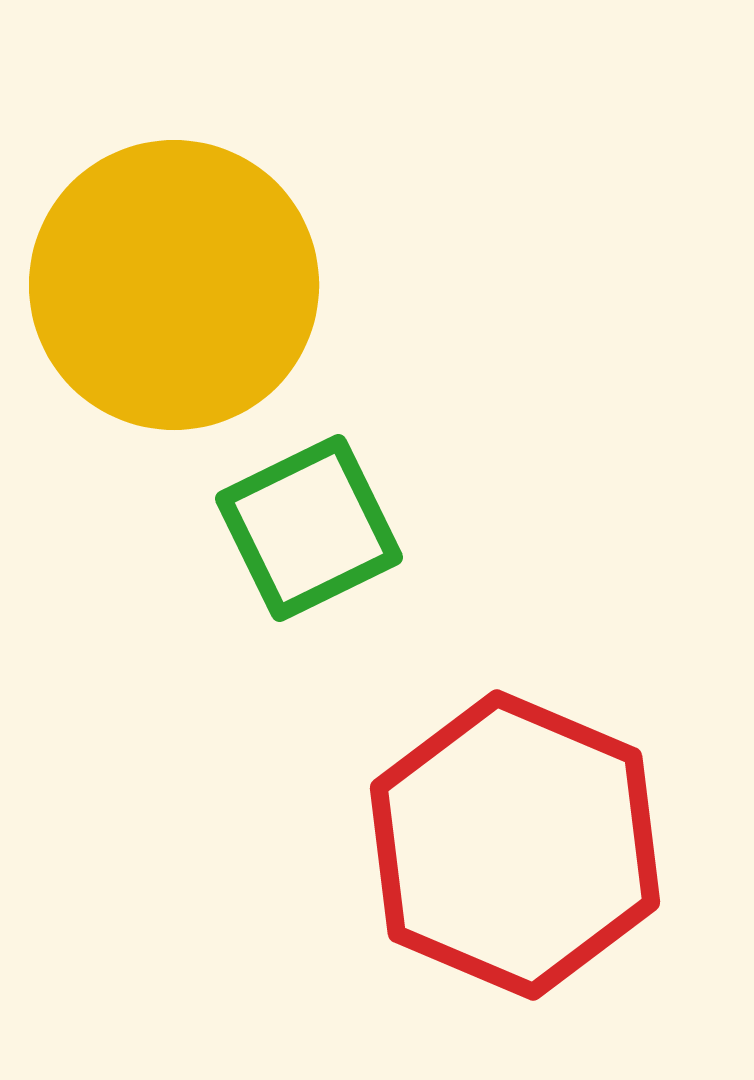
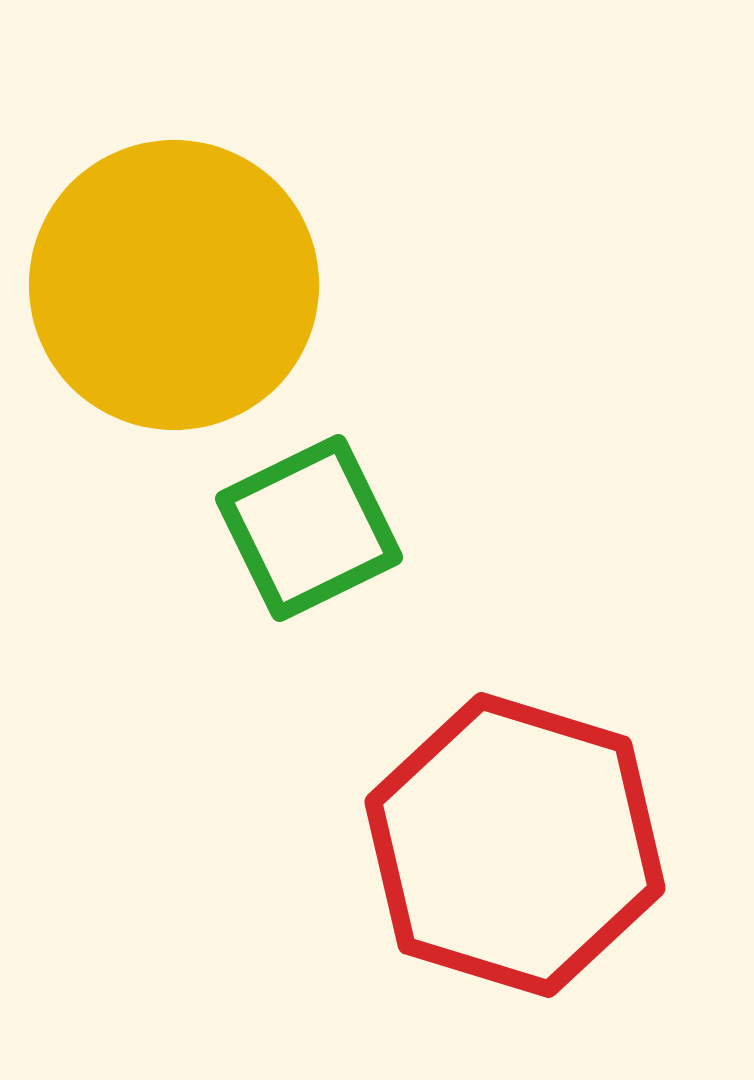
red hexagon: rotated 6 degrees counterclockwise
